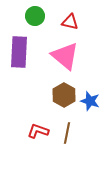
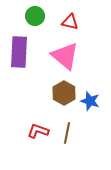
brown hexagon: moved 2 px up
